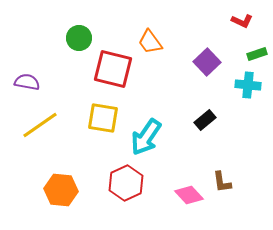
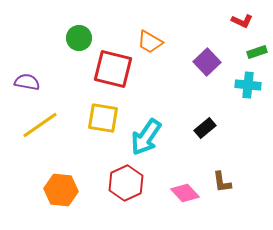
orange trapezoid: rotated 24 degrees counterclockwise
green rectangle: moved 2 px up
black rectangle: moved 8 px down
pink diamond: moved 4 px left, 2 px up
